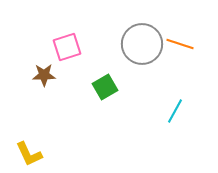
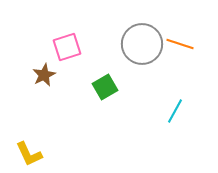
brown star: rotated 25 degrees counterclockwise
